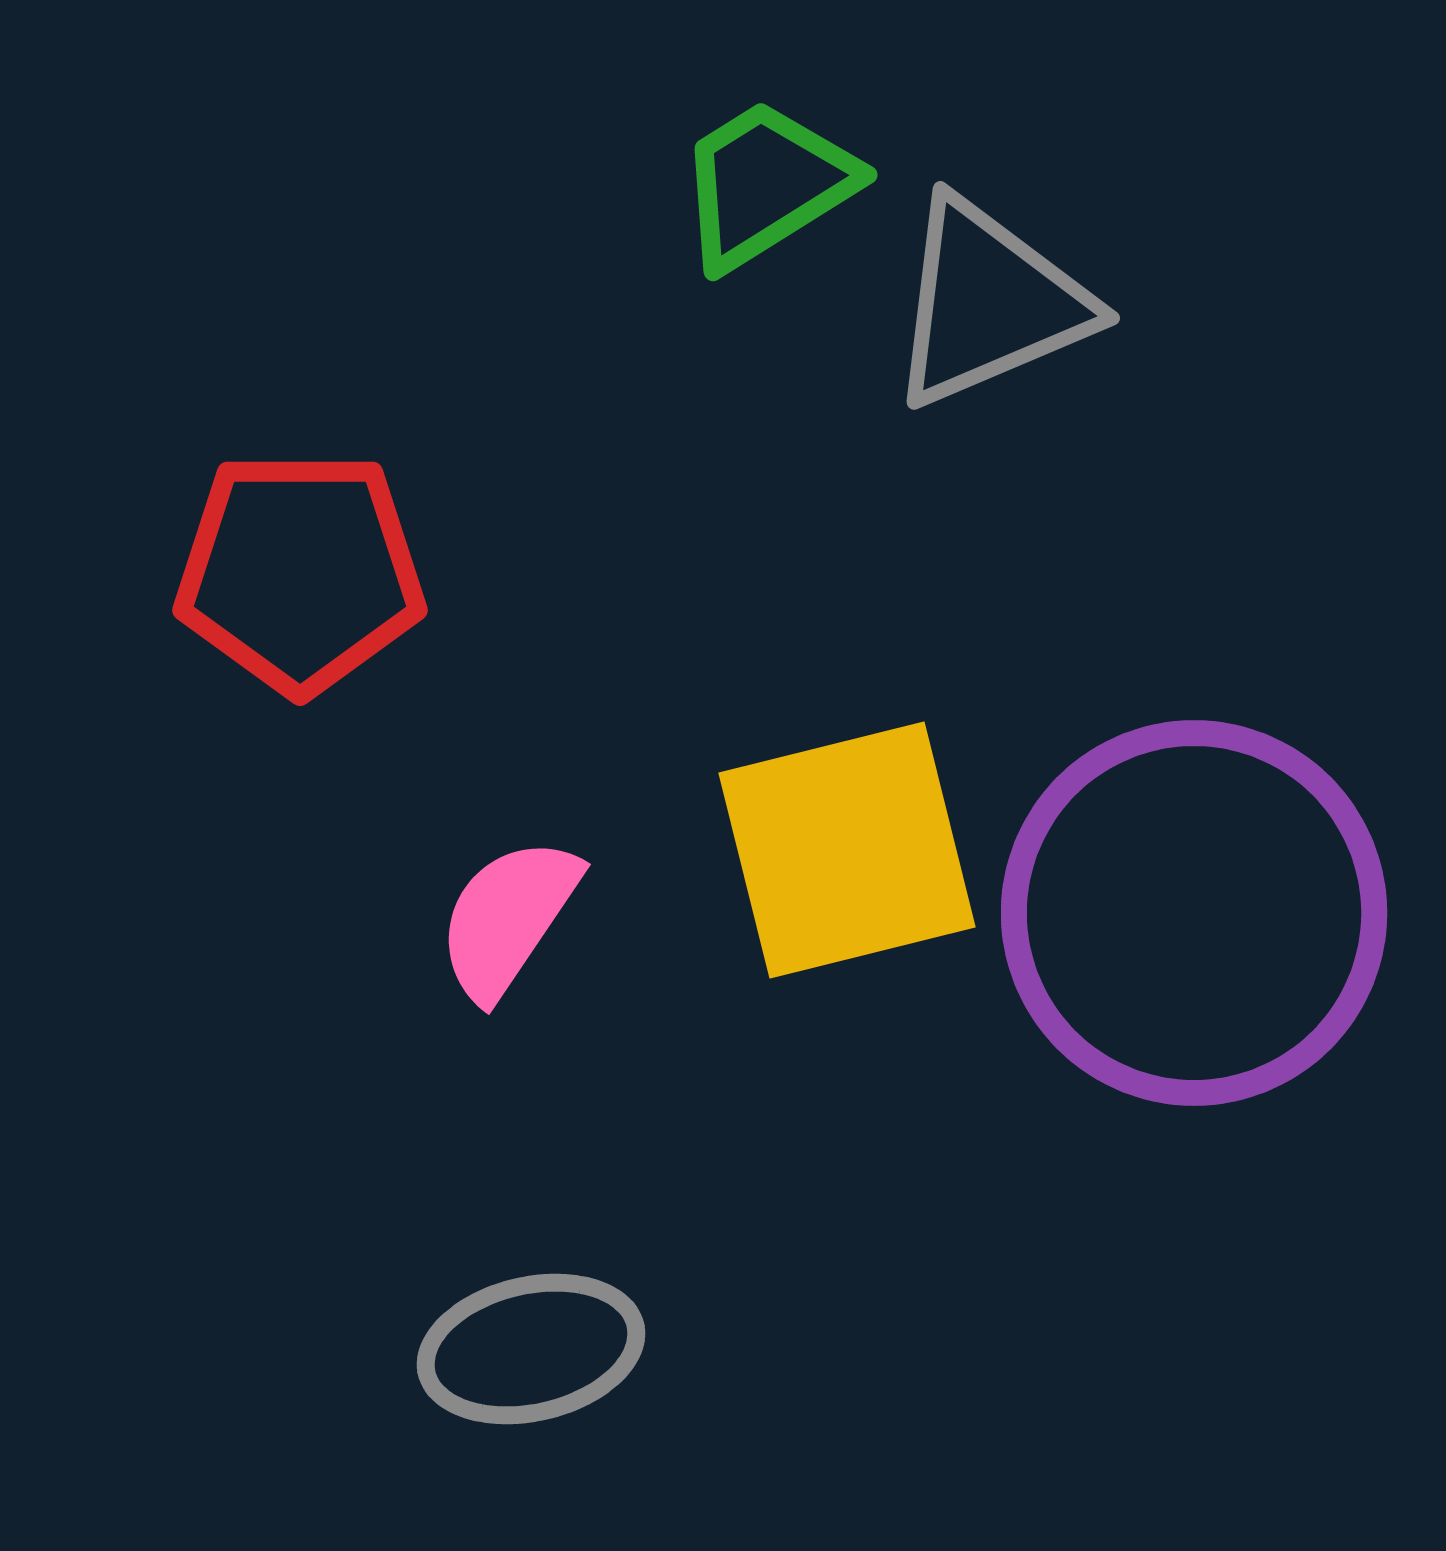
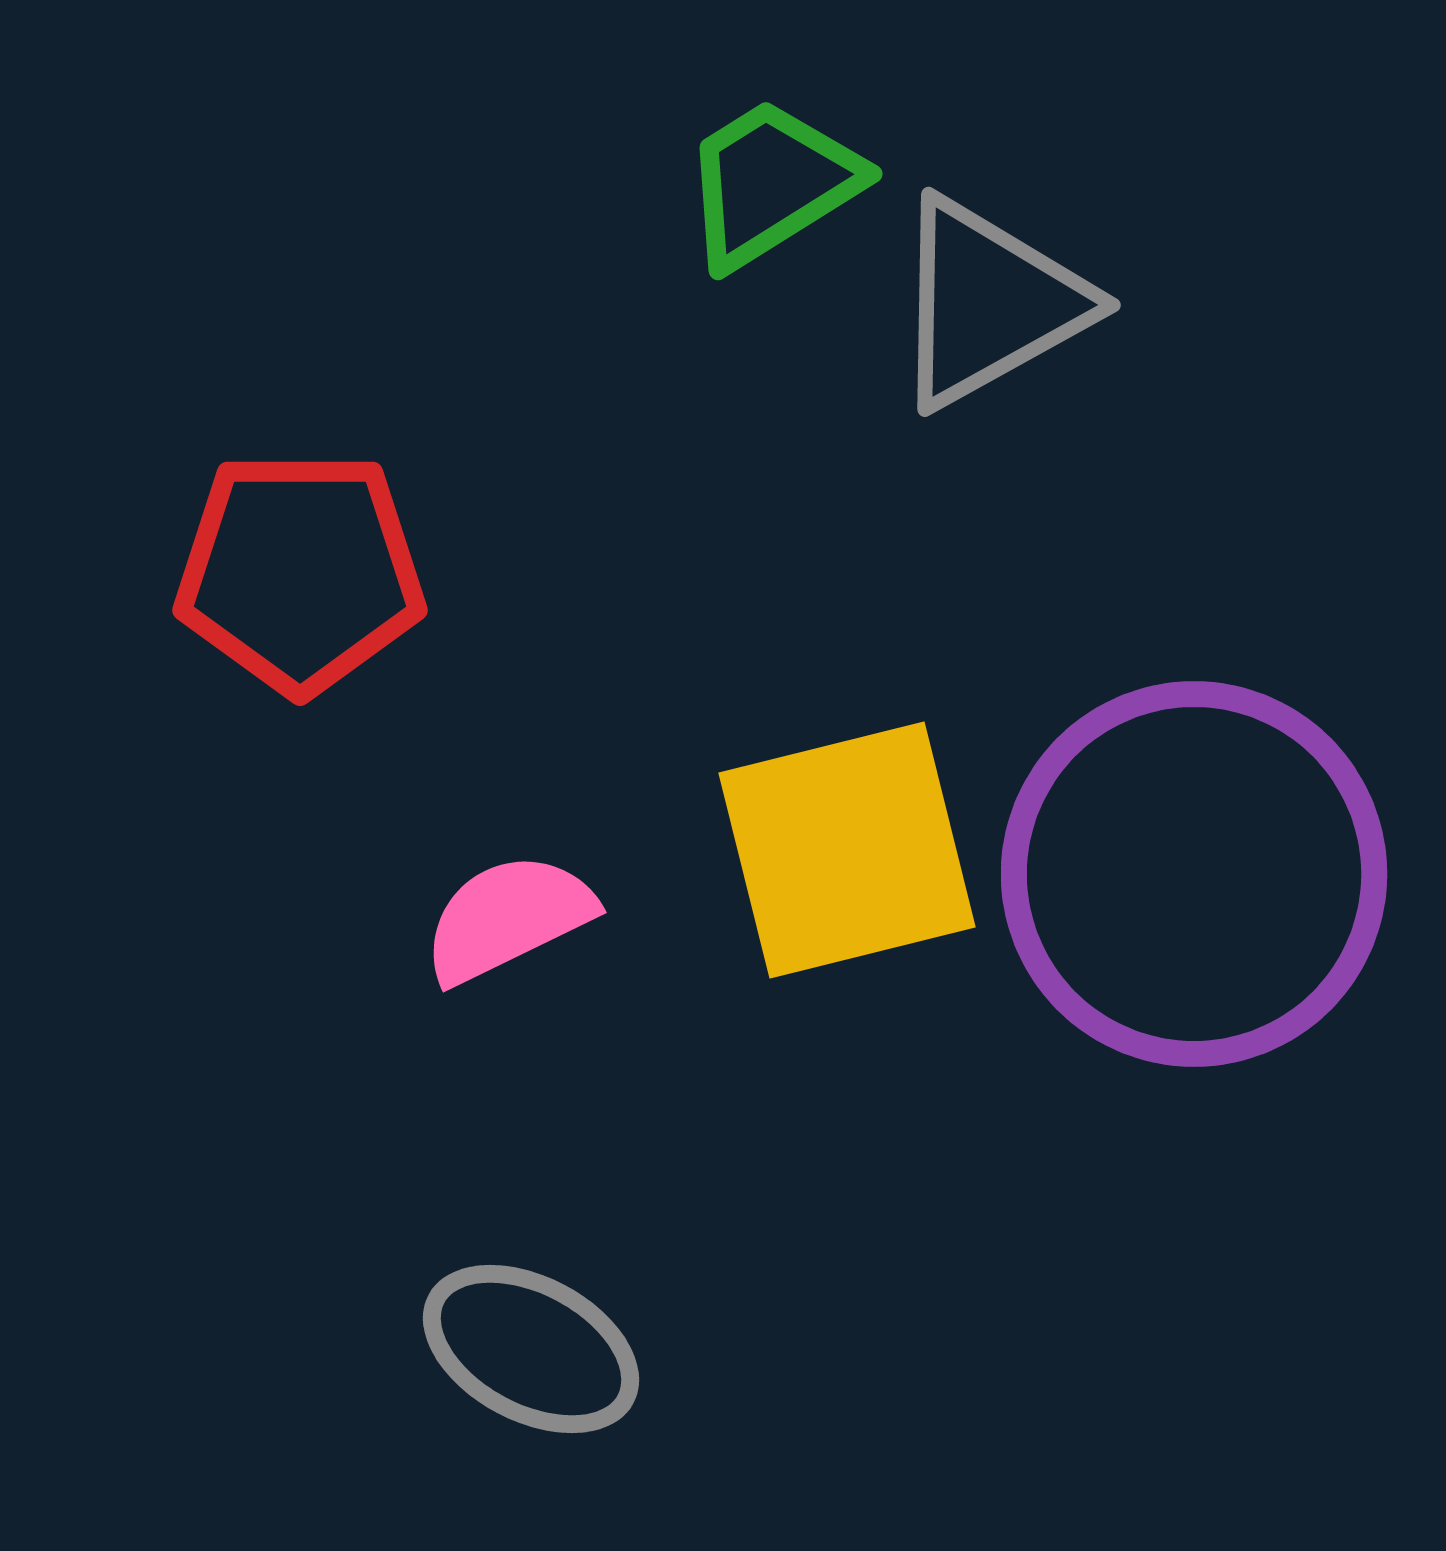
green trapezoid: moved 5 px right, 1 px up
gray triangle: rotated 6 degrees counterclockwise
purple circle: moved 39 px up
pink semicircle: rotated 30 degrees clockwise
gray ellipse: rotated 41 degrees clockwise
